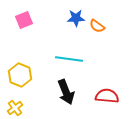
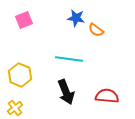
blue star: rotated 12 degrees clockwise
orange semicircle: moved 1 px left, 4 px down
